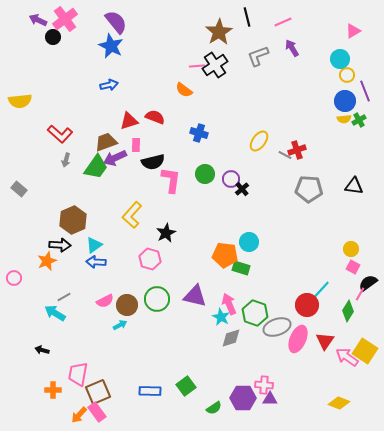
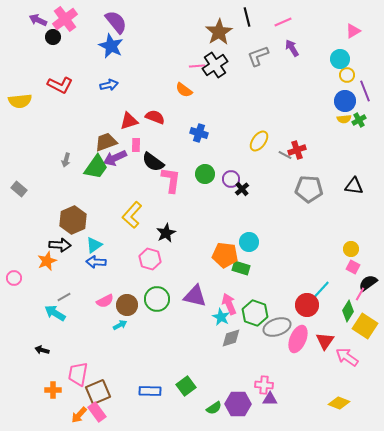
red L-shape at (60, 134): moved 49 px up; rotated 15 degrees counterclockwise
black semicircle at (153, 162): rotated 50 degrees clockwise
yellow square at (365, 351): moved 25 px up
purple hexagon at (243, 398): moved 5 px left, 6 px down
